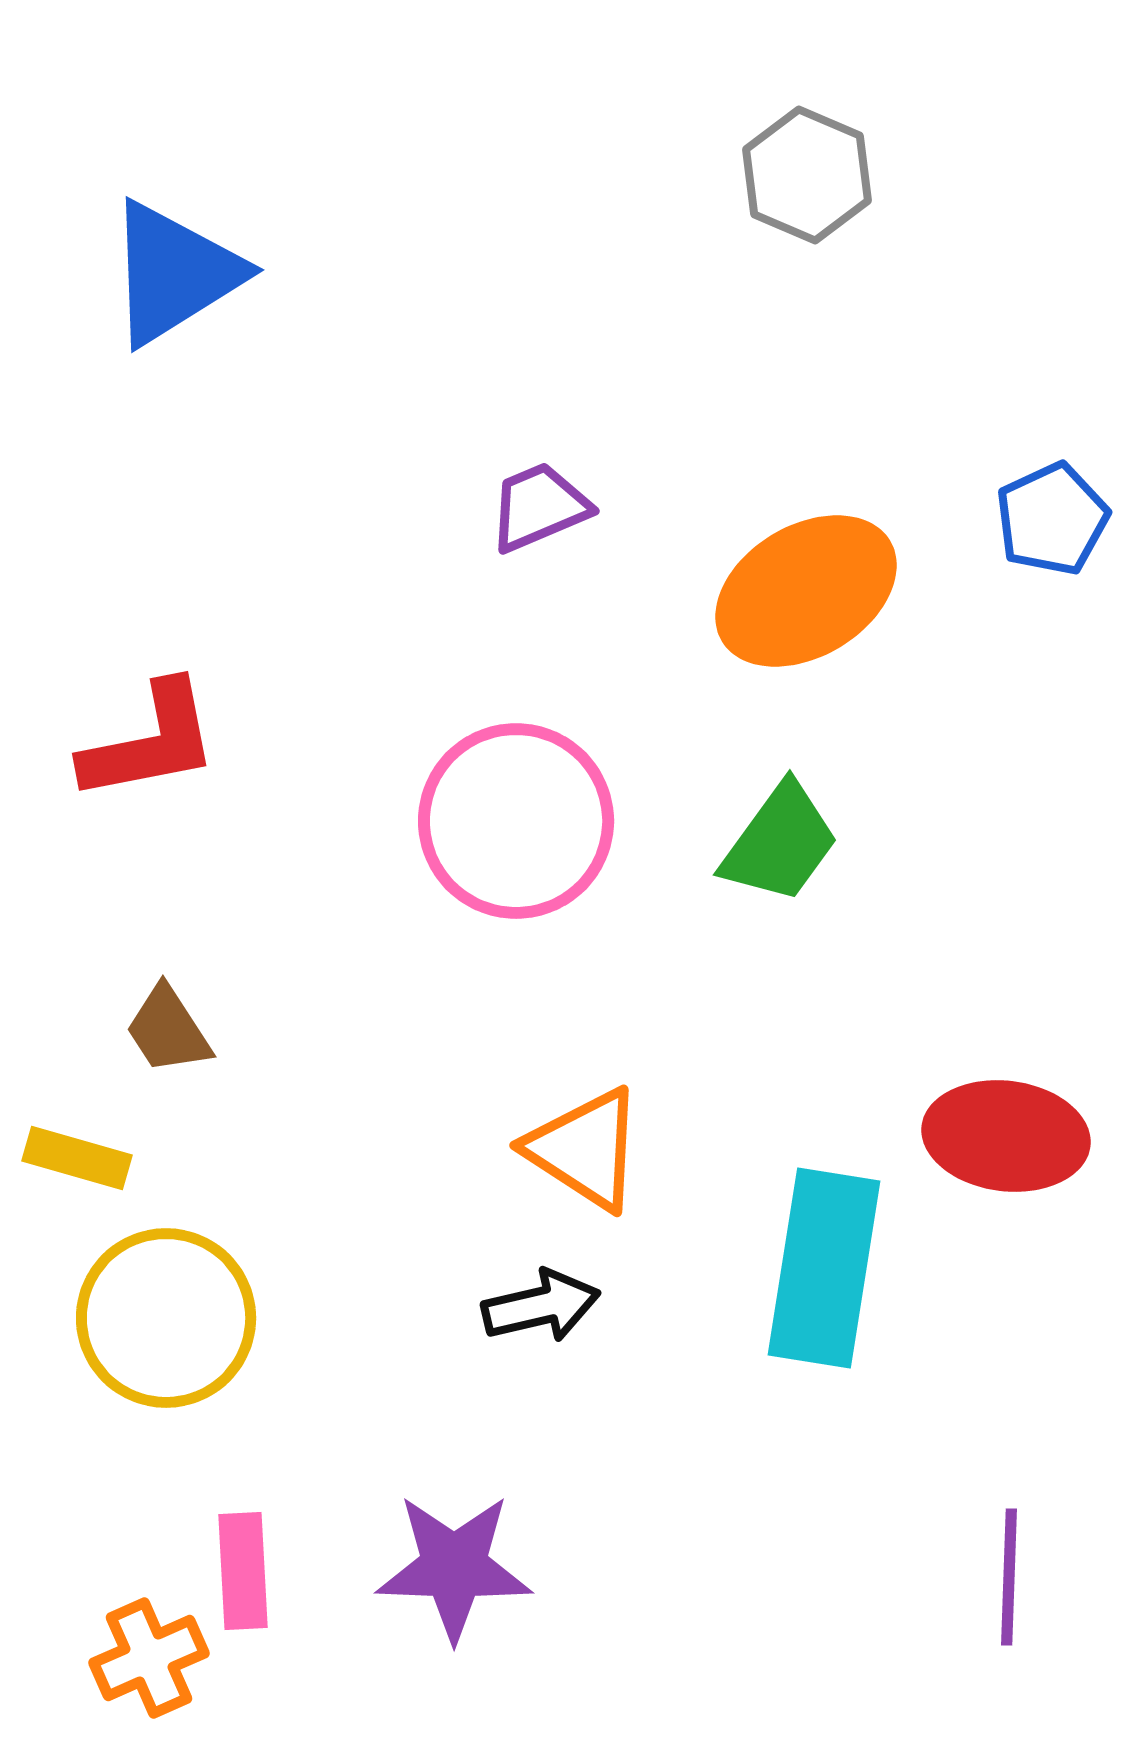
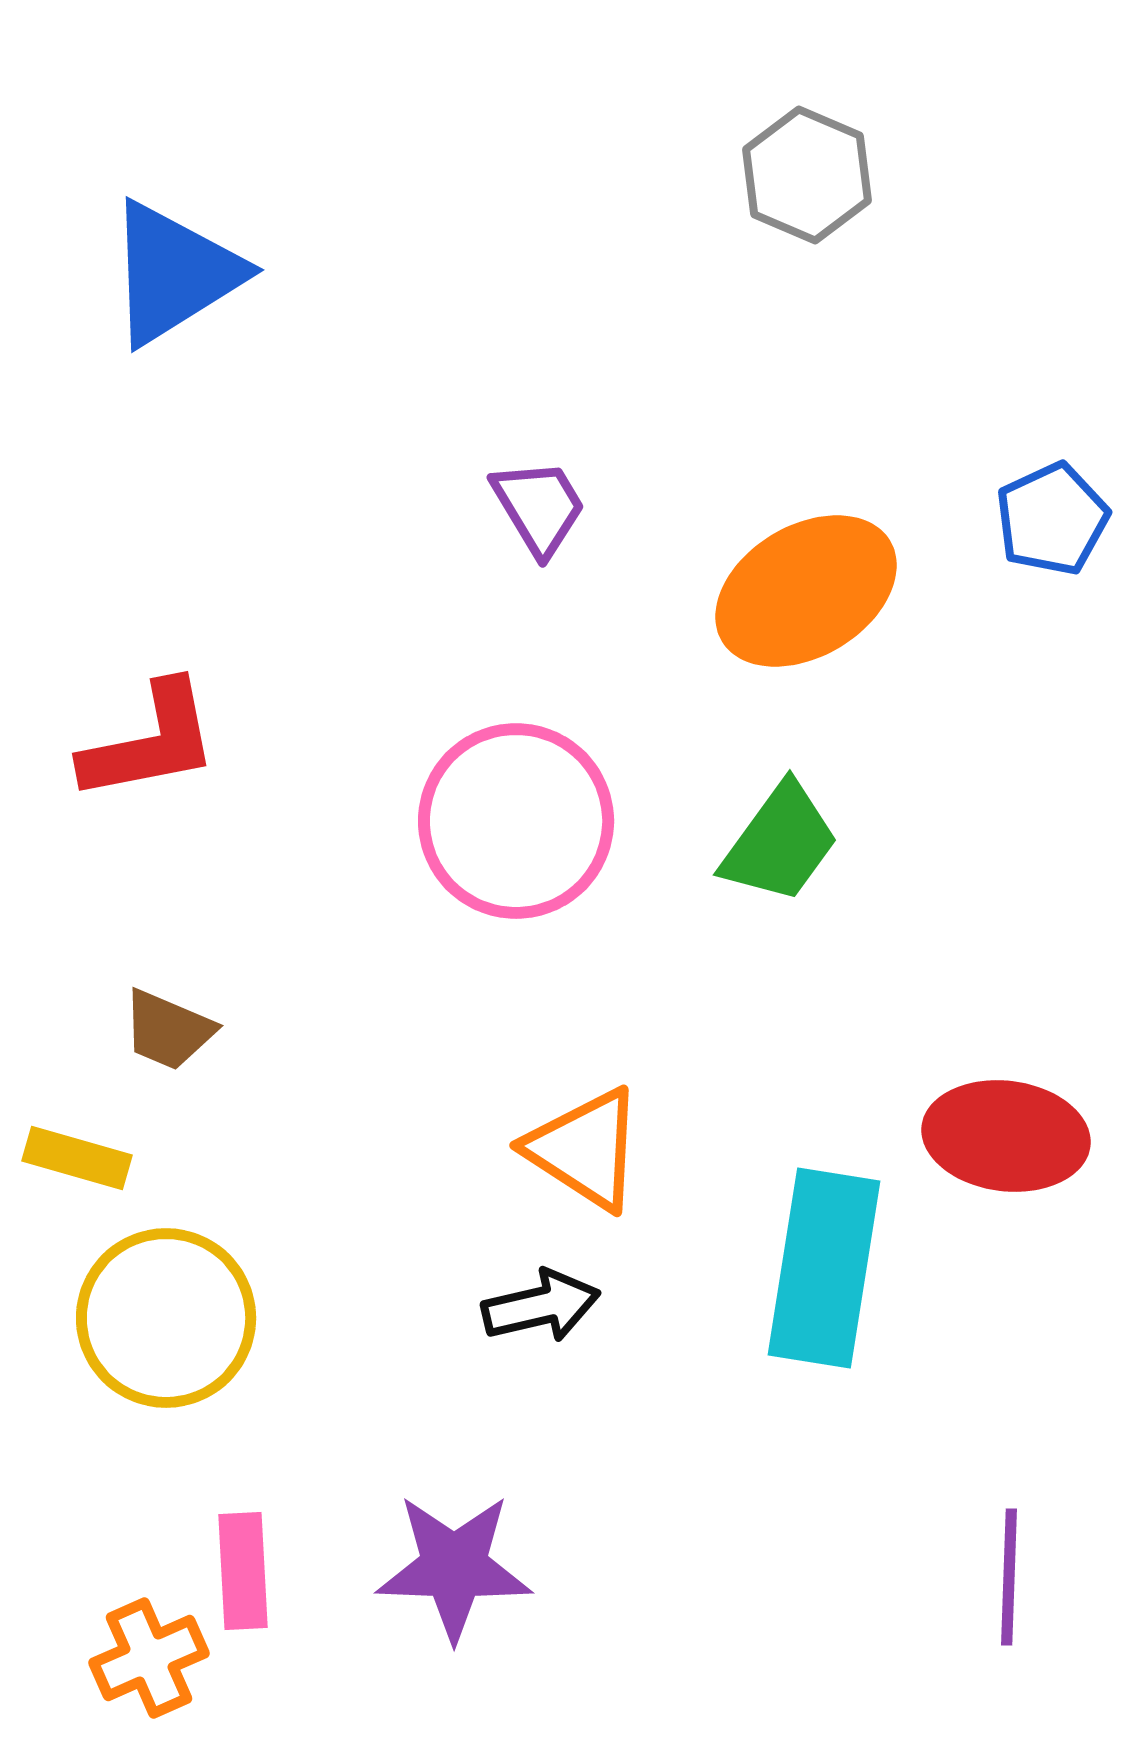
purple trapezoid: rotated 82 degrees clockwise
brown trapezoid: rotated 34 degrees counterclockwise
